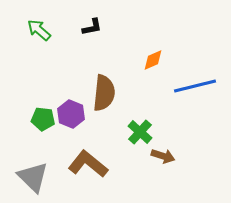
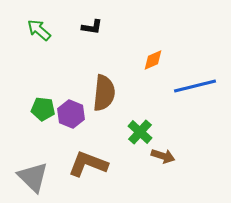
black L-shape: rotated 20 degrees clockwise
green pentagon: moved 10 px up
brown L-shape: rotated 18 degrees counterclockwise
